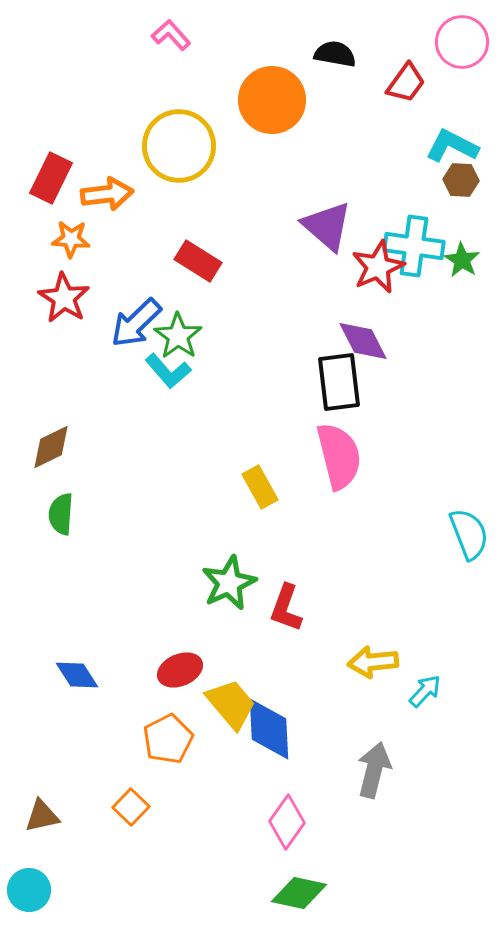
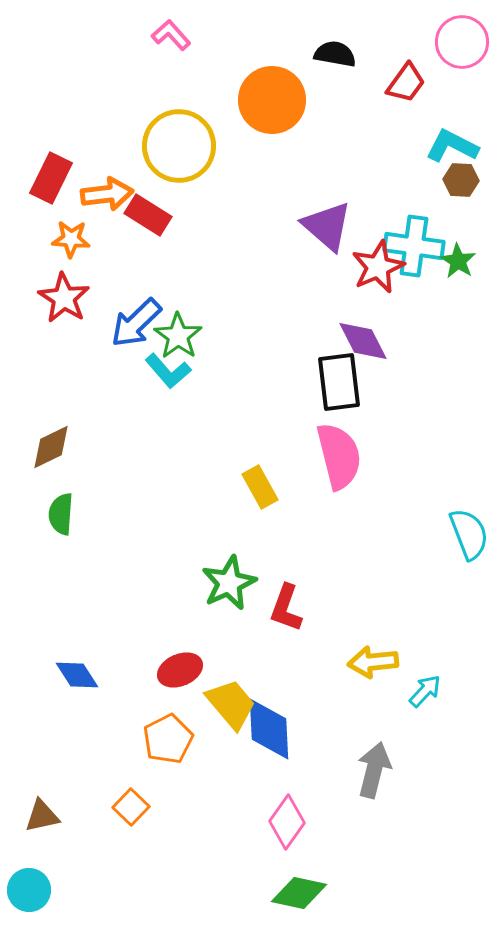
green star at (462, 260): moved 4 px left, 1 px down
red rectangle at (198, 261): moved 50 px left, 46 px up
